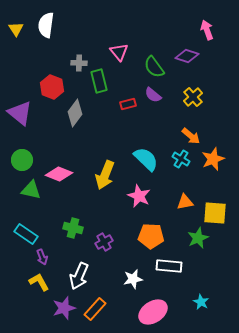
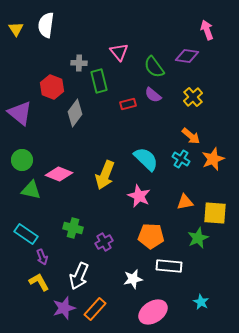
purple diamond: rotated 10 degrees counterclockwise
